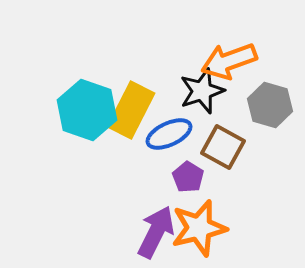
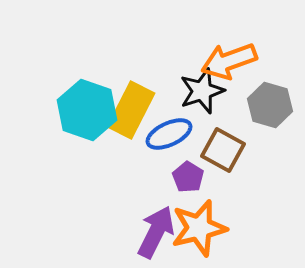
brown square: moved 3 px down
